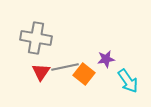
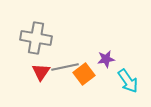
orange square: rotated 15 degrees clockwise
